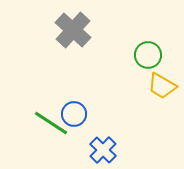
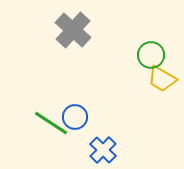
green circle: moved 3 px right
yellow trapezoid: moved 7 px up
blue circle: moved 1 px right, 3 px down
